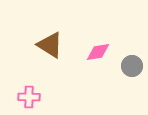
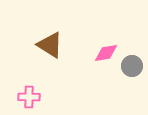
pink diamond: moved 8 px right, 1 px down
